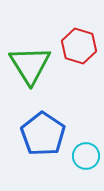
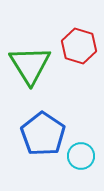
cyan circle: moved 5 px left
